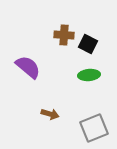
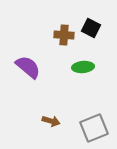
black square: moved 3 px right, 16 px up
green ellipse: moved 6 px left, 8 px up
brown arrow: moved 1 px right, 7 px down
